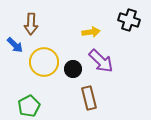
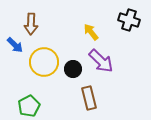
yellow arrow: rotated 120 degrees counterclockwise
